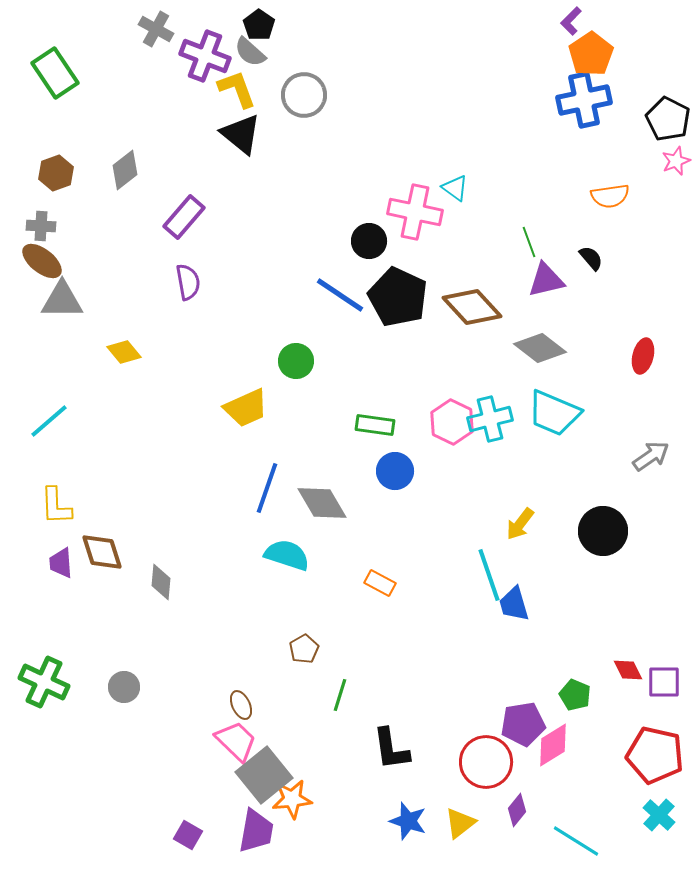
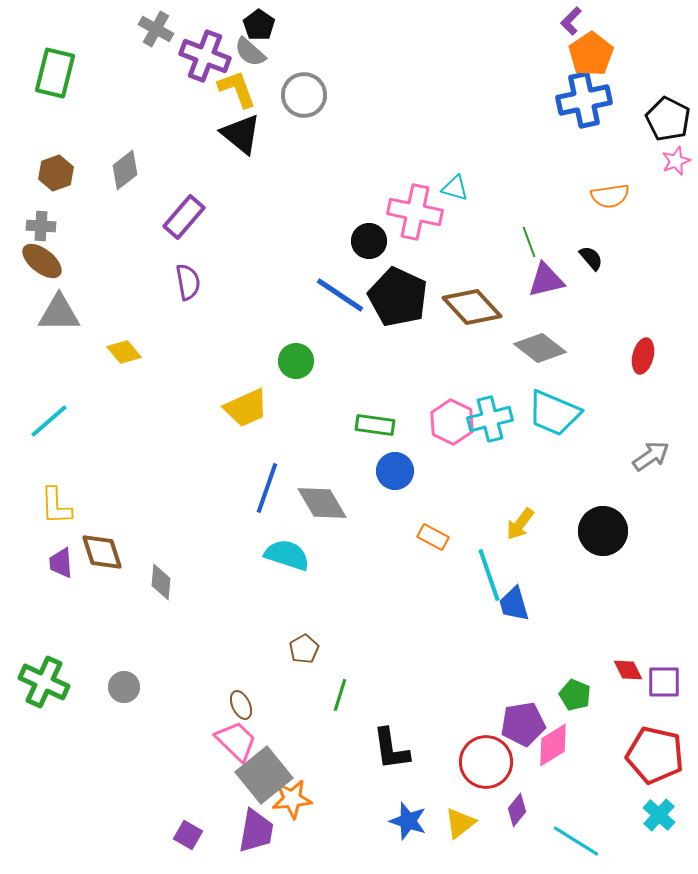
green rectangle at (55, 73): rotated 48 degrees clockwise
cyan triangle at (455, 188): rotated 20 degrees counterclockwise
gray triangle at (62, 300): moved 3 px left, 13 px down
orange rectangle at (380, 583): moved 53 px right, 46 px up
